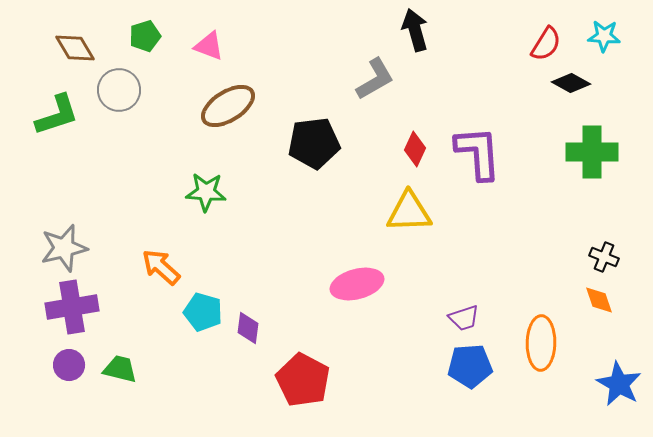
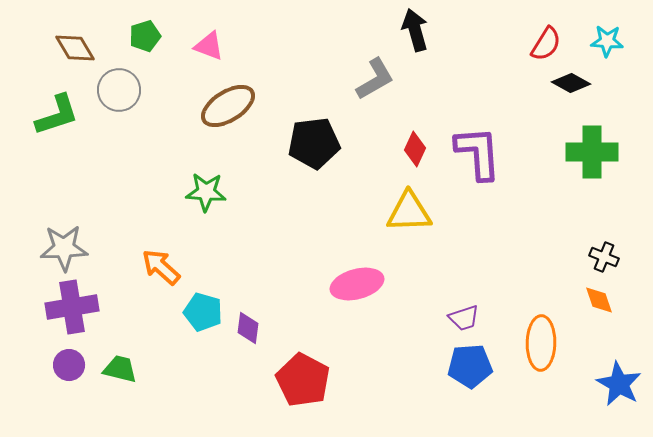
cyan star: moved 3 px right, 5 px down
gray star: rotated 12 degrees clockwise
